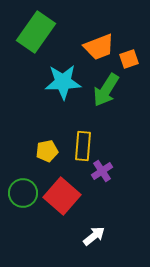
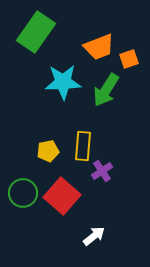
yellow pentagon: moved 1 px right
